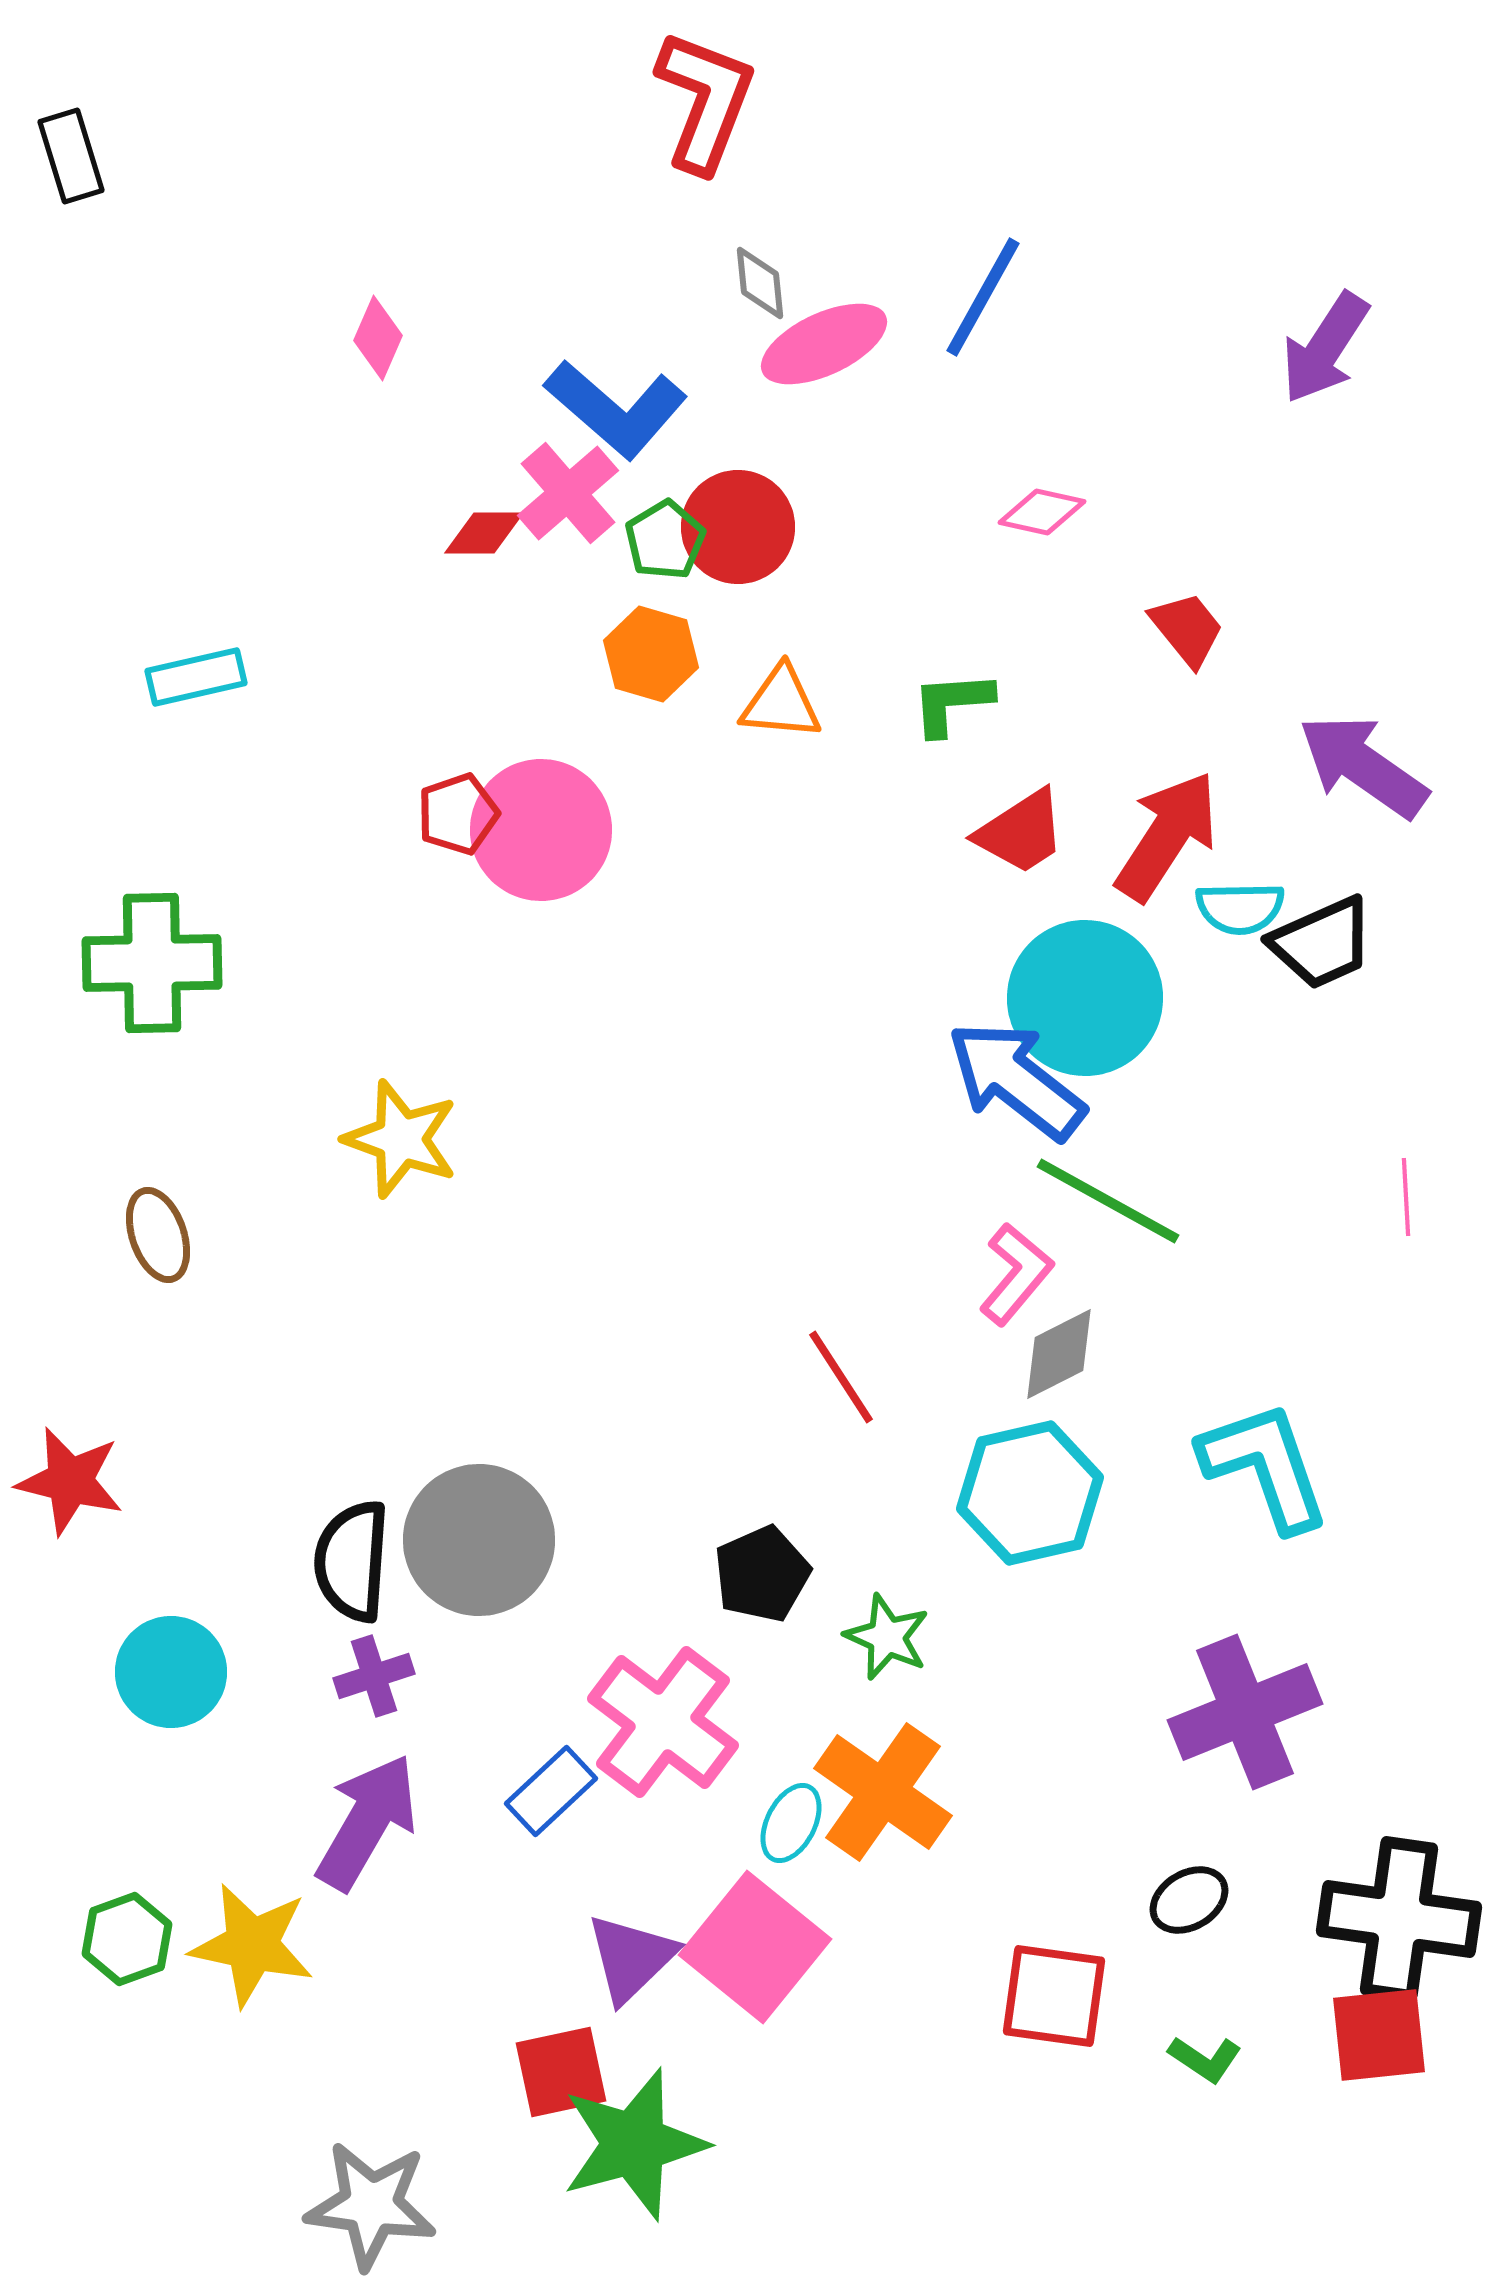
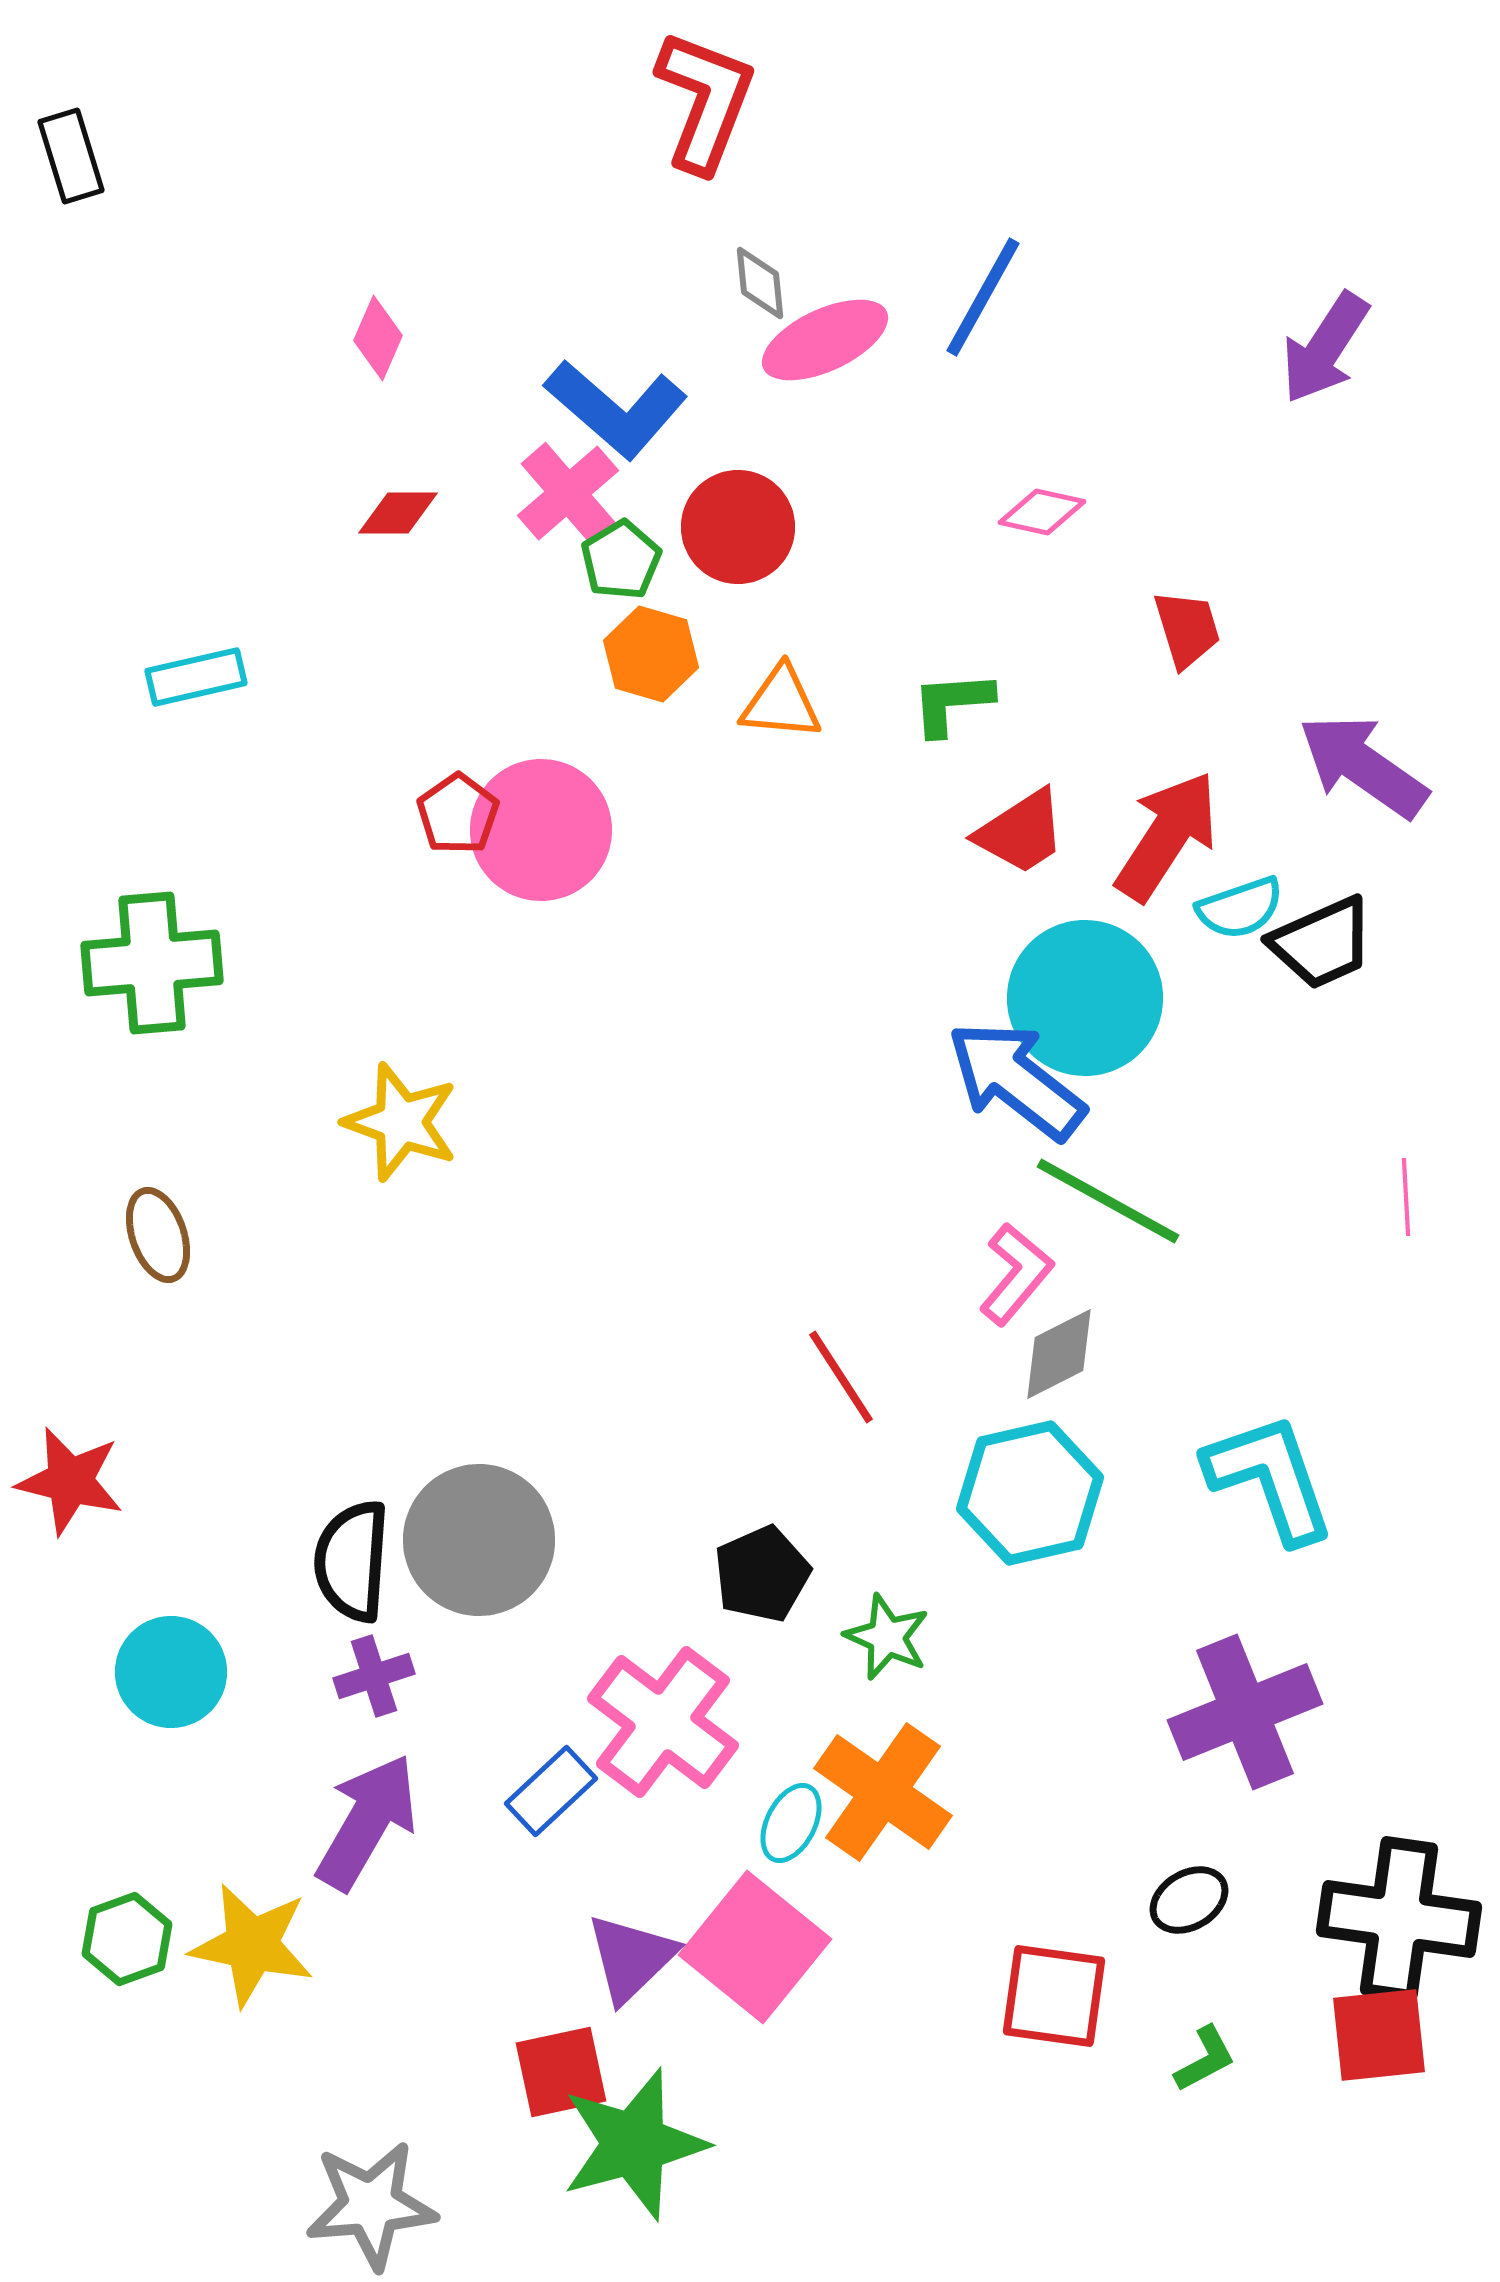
pink ellipse at (824, 344): moved 1 px right, 4 px up
red diamond at (484, 533): moved 86 px left, 20 px up
green pentagon at (665, 540): moved 44 px left, 20 px down
red trapezoid at (1187, 629): rotated 22 degrees clockwise
red pentagon at (458, 814): rotated 16 degrees counterclockwise
cyan semicircle at (1240, 908): rotated 18 degrees counterclockwise
green cross at (152, 963): rotated 4 degrees counterclockwise
yellow star at (401, 1139): moved 17 px up
cyan L-shape at (1265, 1466): moved 5 px right, 12 px down
green L-shape at (1205, 2059): rotated 62 degrees counterclockwise
gray star at (371, 2205): rotated 13 degrees counterclockwise
